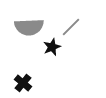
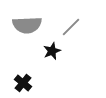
gray semicircle: moved 2 px left, 2 px up
black star: moved 4 px down
